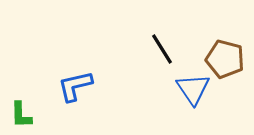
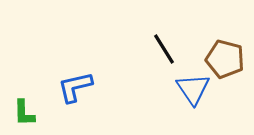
black line: moved 2 px right
blue L-shape: moved 1 px down
green L-shape: moved 3 px right, 2 px up
